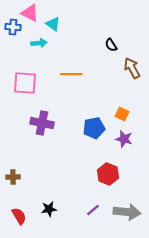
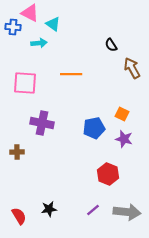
brown cross: moved 4 px right, 25 px up
